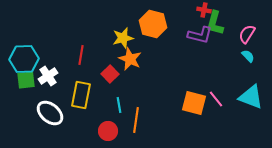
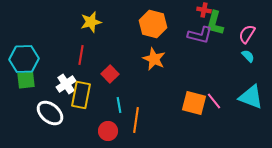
yellow star: moved 32 px left, 16 px up
orange star: moved 24 px right
white cross: moved 18 px right, 8 px down
pink line: moved 2 px left, 2 px down
